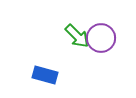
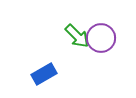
blue rectangle: moved 1 px left, 1 px up; rotated 45 degrees counterclockwise
